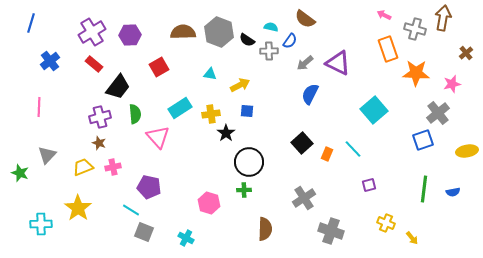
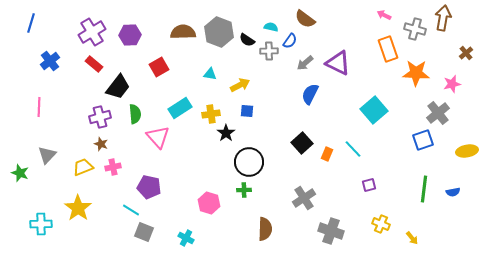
brown star at (99, 143): moved 2 px right, 1 px down
yellow cross at (386, 223): moved 5 px left, 1 px down
